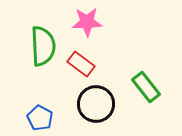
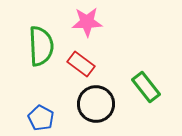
green semicircle: moved 2 px left
blue pentagon: moved 1 px right
